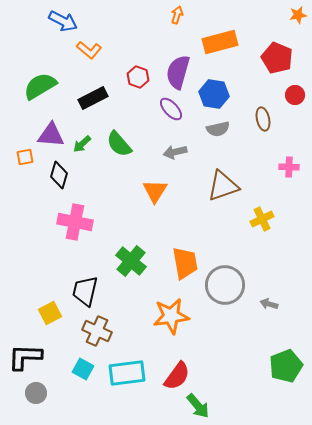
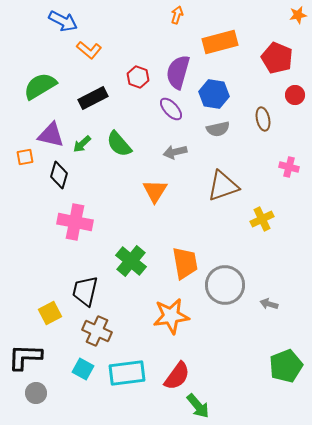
purple triangle at (51, 135): rotated 8 degrees clockwise
pink cross at (289, 167): rotated 12 degrees clockwise
